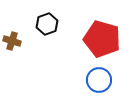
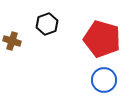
blue circle: moved 5 px right
